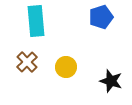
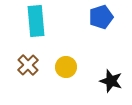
brown cross: moved 1 px right, 3 px down
